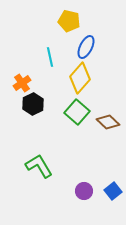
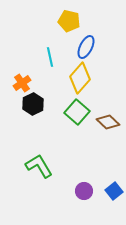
blue square: moved 1 px right
